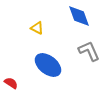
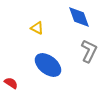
blue diamond: moved 1 px down
gray L-shape: rotated 50 degrees clockwise
